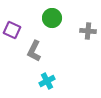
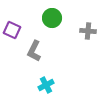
cyan cross: moved 1 px left, 4 px down
